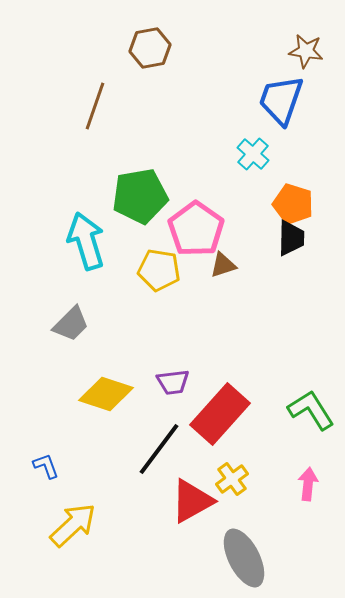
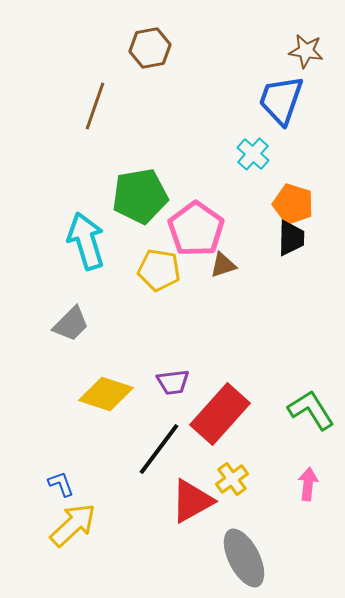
blue L-shape: moved 15 px right, 18 px down
